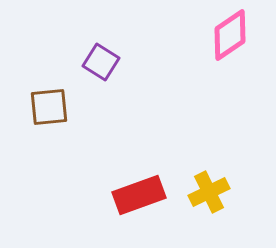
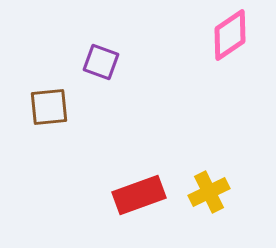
purple square: rotated 12 degrees counterclockwise
